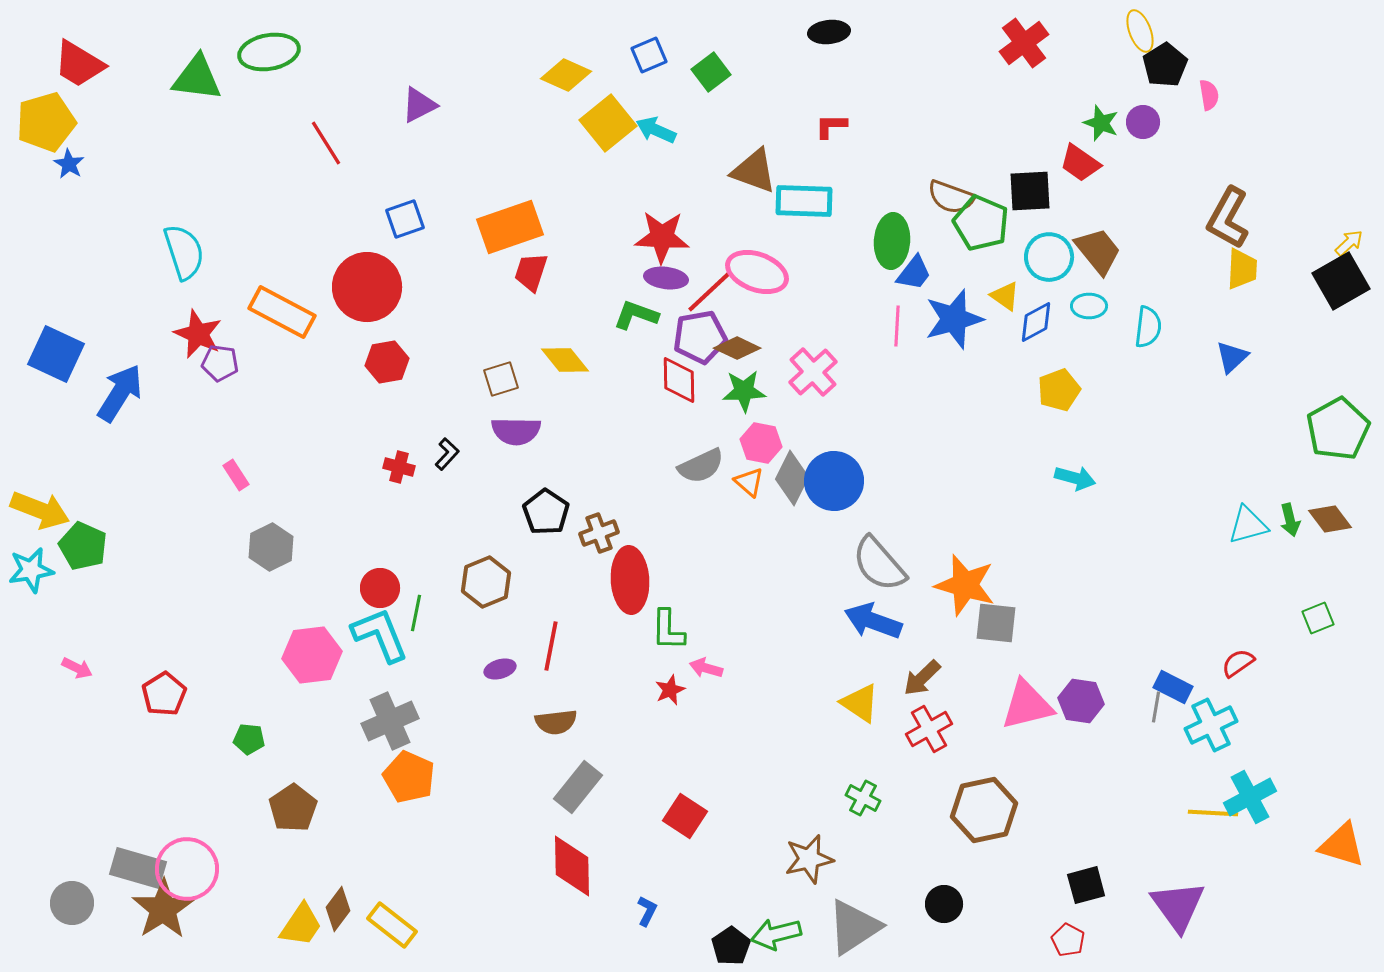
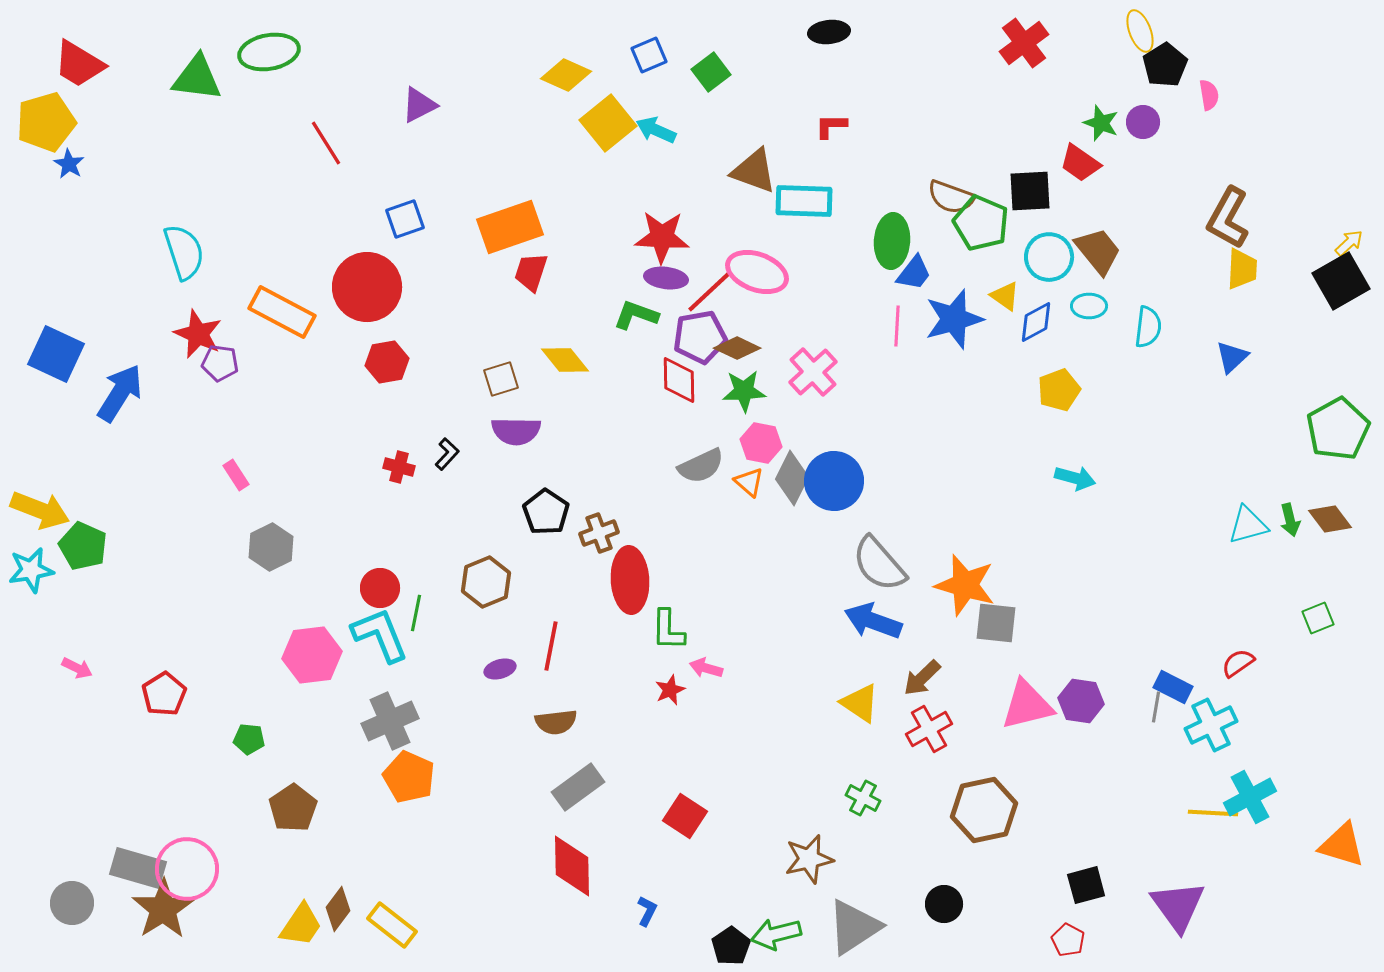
gray rectangle at (578, 787): rotated 15 degrees clockwise
